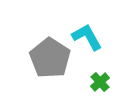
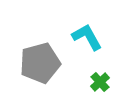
gray pentagon: moved 10 px left, 5 px down; rotated 24 degrees clockwise
